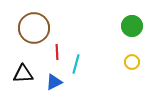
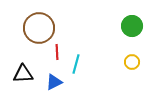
brown circle: moved 5 px right
